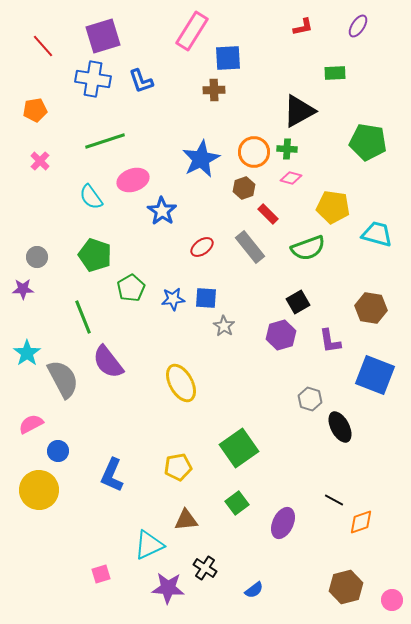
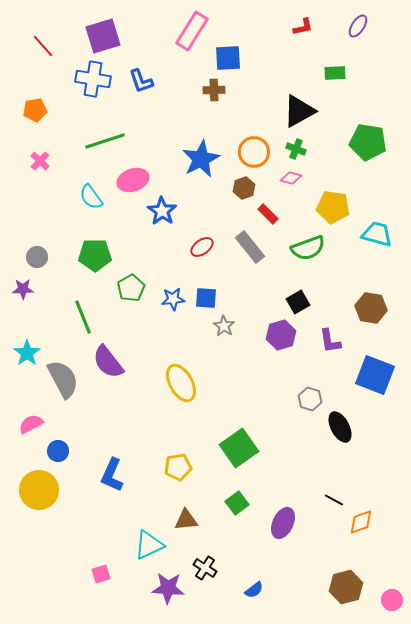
green cross at (287, 149): moved 9 px right; rotated 18 degrees clockwise
green pentagon at (95, 255): rotated 20 degrees counterclockwise
